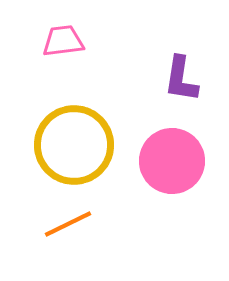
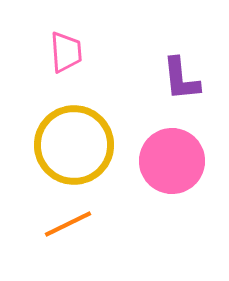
pink trapezoid: moved 3 px right, 11 px down; rotated 93 degrees clockwise
purple L-shape: rotated 15 degrees counterclockwise
